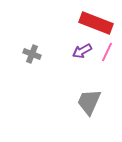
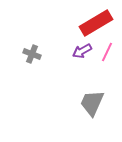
red rectangle: rotated 52 degrees counterclockwise
gray trapezoid: moved 3 px right, 1 px down
